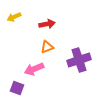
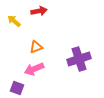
yellow arrow: moved 4 px down; rotated 64 degrees clockwise
red arrow: moved 8 px left, 13 px up
orange triangle: moved 11 px left
purple cross: moved 1 px up
